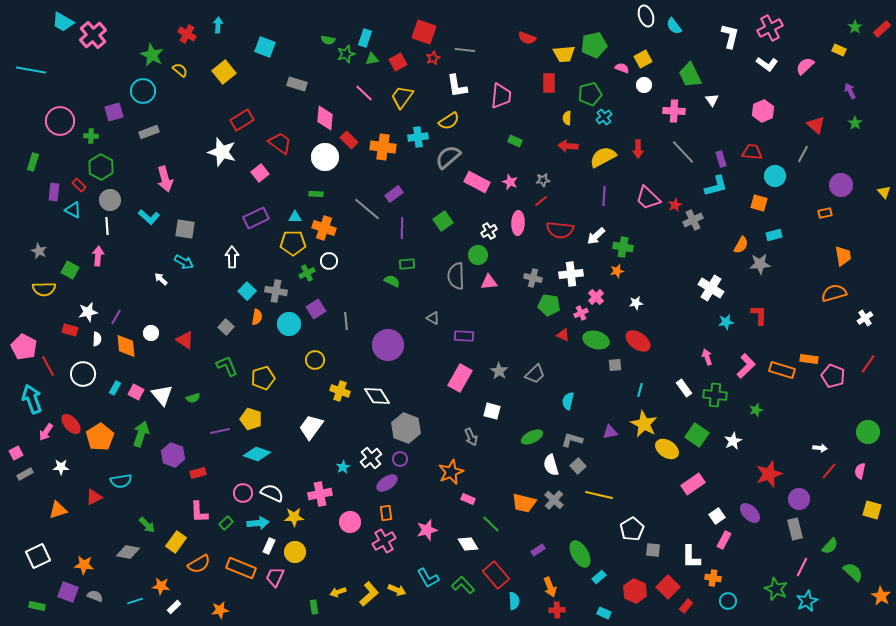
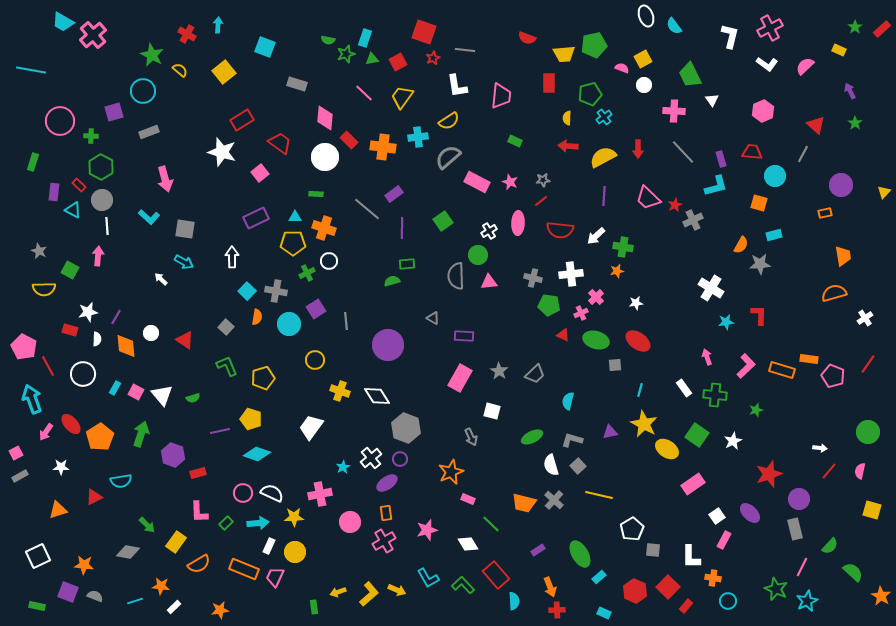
yellow triangle at (884, 192): rotated 24 degrees clockwise
gray circle at (110, 200): moved 8 px left
green semicircle at (392, 281): rotated 42 degrees counterclockwise
gray rectangle at (25, 474): moved 5 px left, 2 px down
orange rectangle at (241, 568): moved 3 px right, 1 px down
